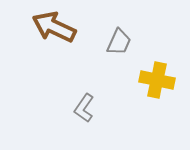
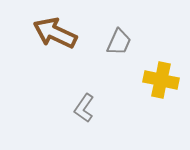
brown arrow: moved 1 px right, 6 px down
yellow cross: moved 4 px right
